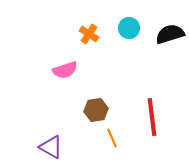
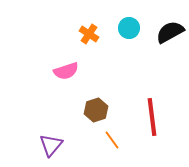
black semicircle: moved 2 px up; rotated 12 degrees counterclockwise
pink semicircle: moved 1 px right, 1 px down
brown hexagon: rotated 10 degrees counterclockwise
orange line: moved 2 px down; rotated 12 degrees counterclockwise
purple triangle: moved 2 px up; rotated 40 degrees clockwise
